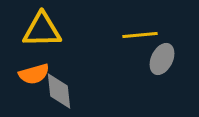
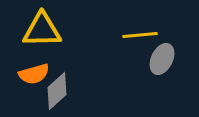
gray diamond: moved 2 px left; rotated 54 degrees clockwise
